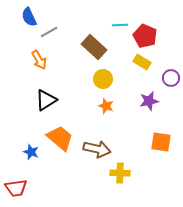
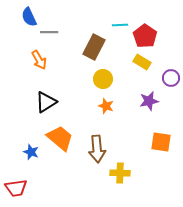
gray line: rotated 30 degrees clockwise
red pentagon: rotated 10 degrees clockwise
brown rectangle: rotated 75 degrees clockwise
black triangle: moved 2 px down
brown arrow: rotated 72 degrees clockwise
